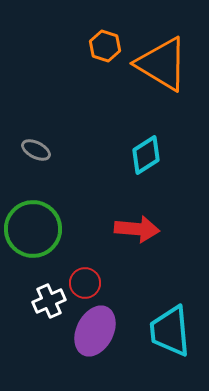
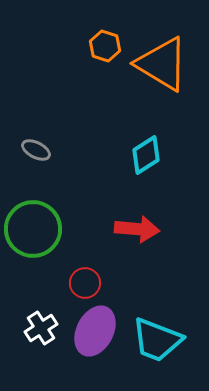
white cross: moved 8 px left, 27 px down; rotated 8 degrees counterclockwise
cyan trapezoid: moved 13 px left, 9 px down; rotated 64 degrees counterclockwise
